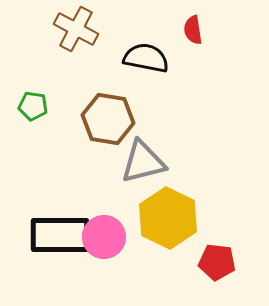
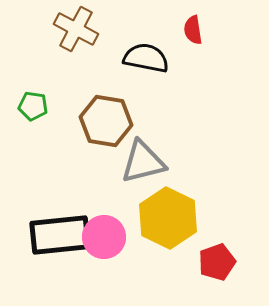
brown hexagon: moved 2 px left, 2 px down
black rectangle: rotated 6 degrees counterclockwise
red pentagon: rotated 27 degrees counterclockwise
